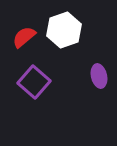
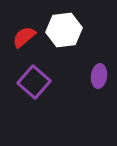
white hexagon: rotated 12 degrees clockwise
purple ellipse: rotated 20 degrees clockwise
